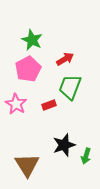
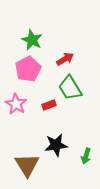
green trapezoid: moved 1 px down; rotated 52 degrees counterclockwise
black star: moved 8 px left; rotated 10 degrees clockwise
